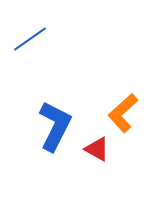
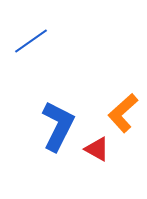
blue line: moved 1 px right, 2 px down
blue L-shape: moved 3 px right
